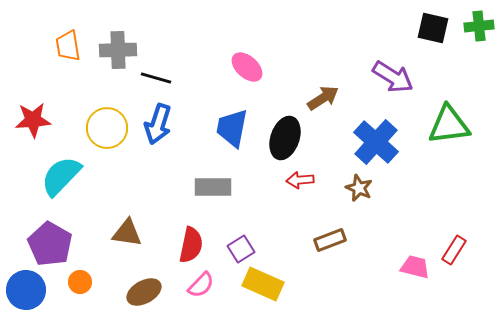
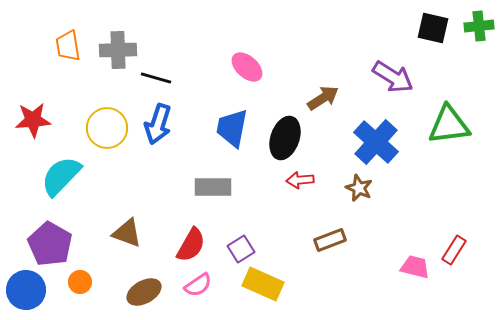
brown triangle: rotated 12 degrees clockwise
red semicircle: rotated 18 degrees clockwise
pink semicircle: moved 3 px left; rotated 12 degrees clockwise
